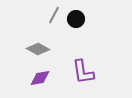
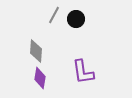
gray diamond: moved 2 px left, 2 px down; rotated 65 degrees clockwise
purple diamond: rotated 70 degrees counterclockwise
